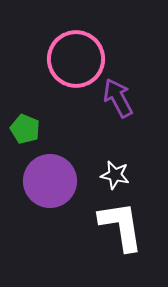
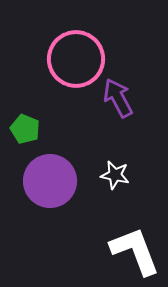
white L-shape: moved 14 px right, 25 px down; rotated 12 degrees counterclockwise
